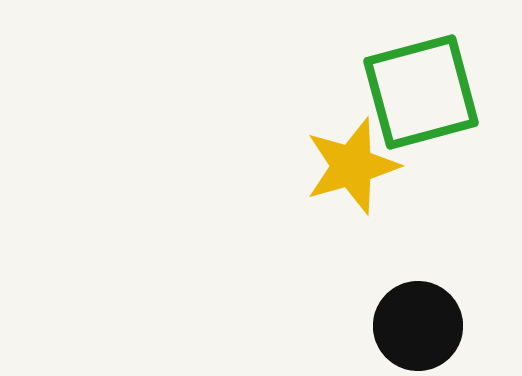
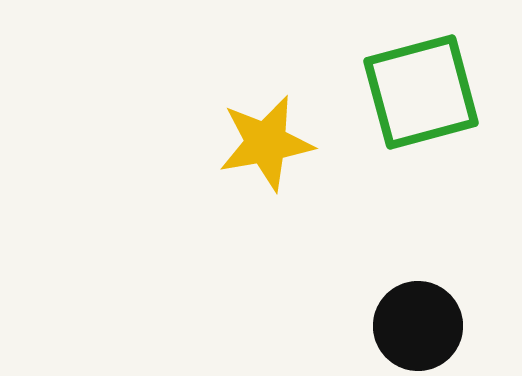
yellow star: moved 86 px left, 23 px up; rotated 6 degrees clockwise
